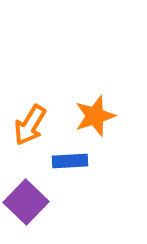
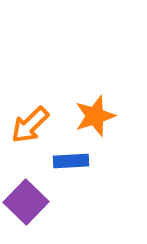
orange arrow: rotated 15 degrees clockwise
blue rectangle: moved 1 px right
